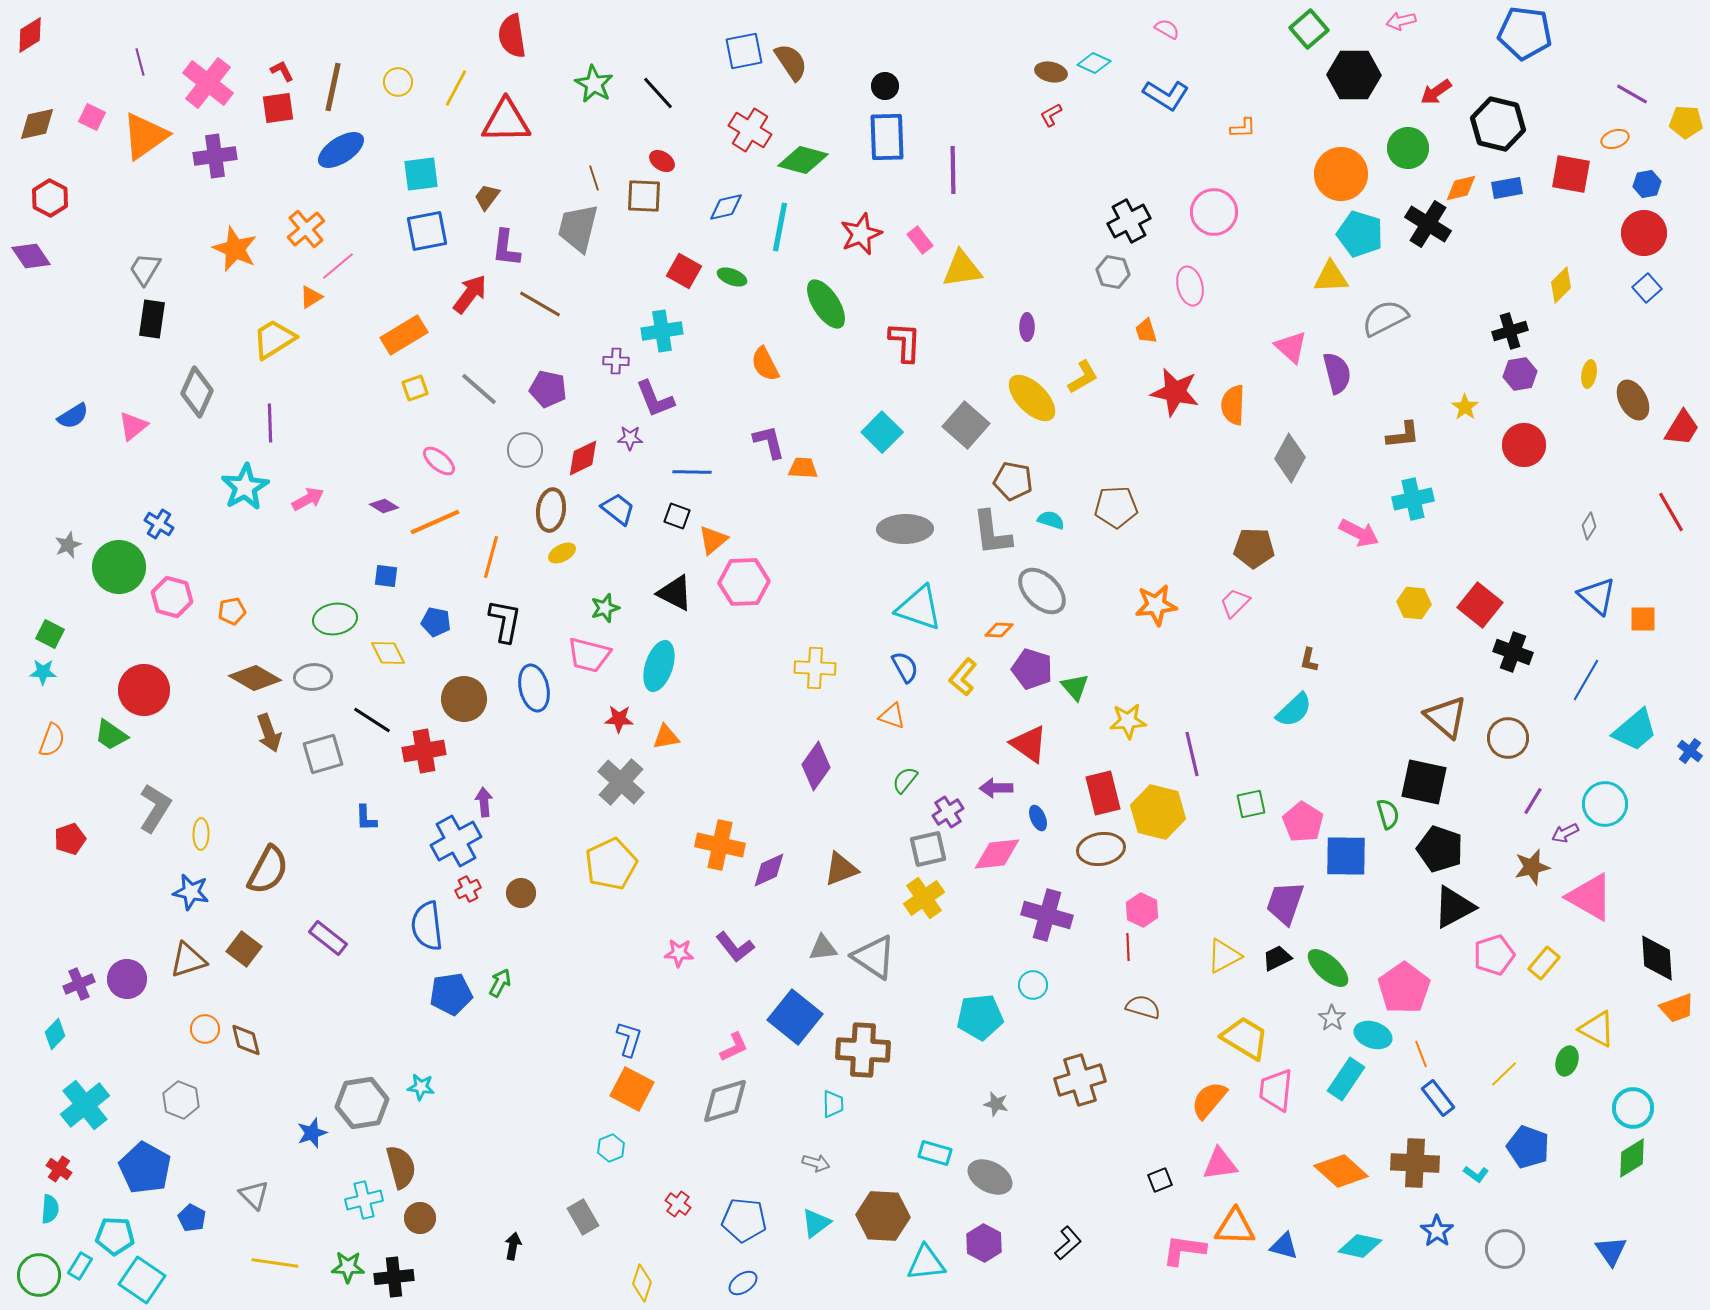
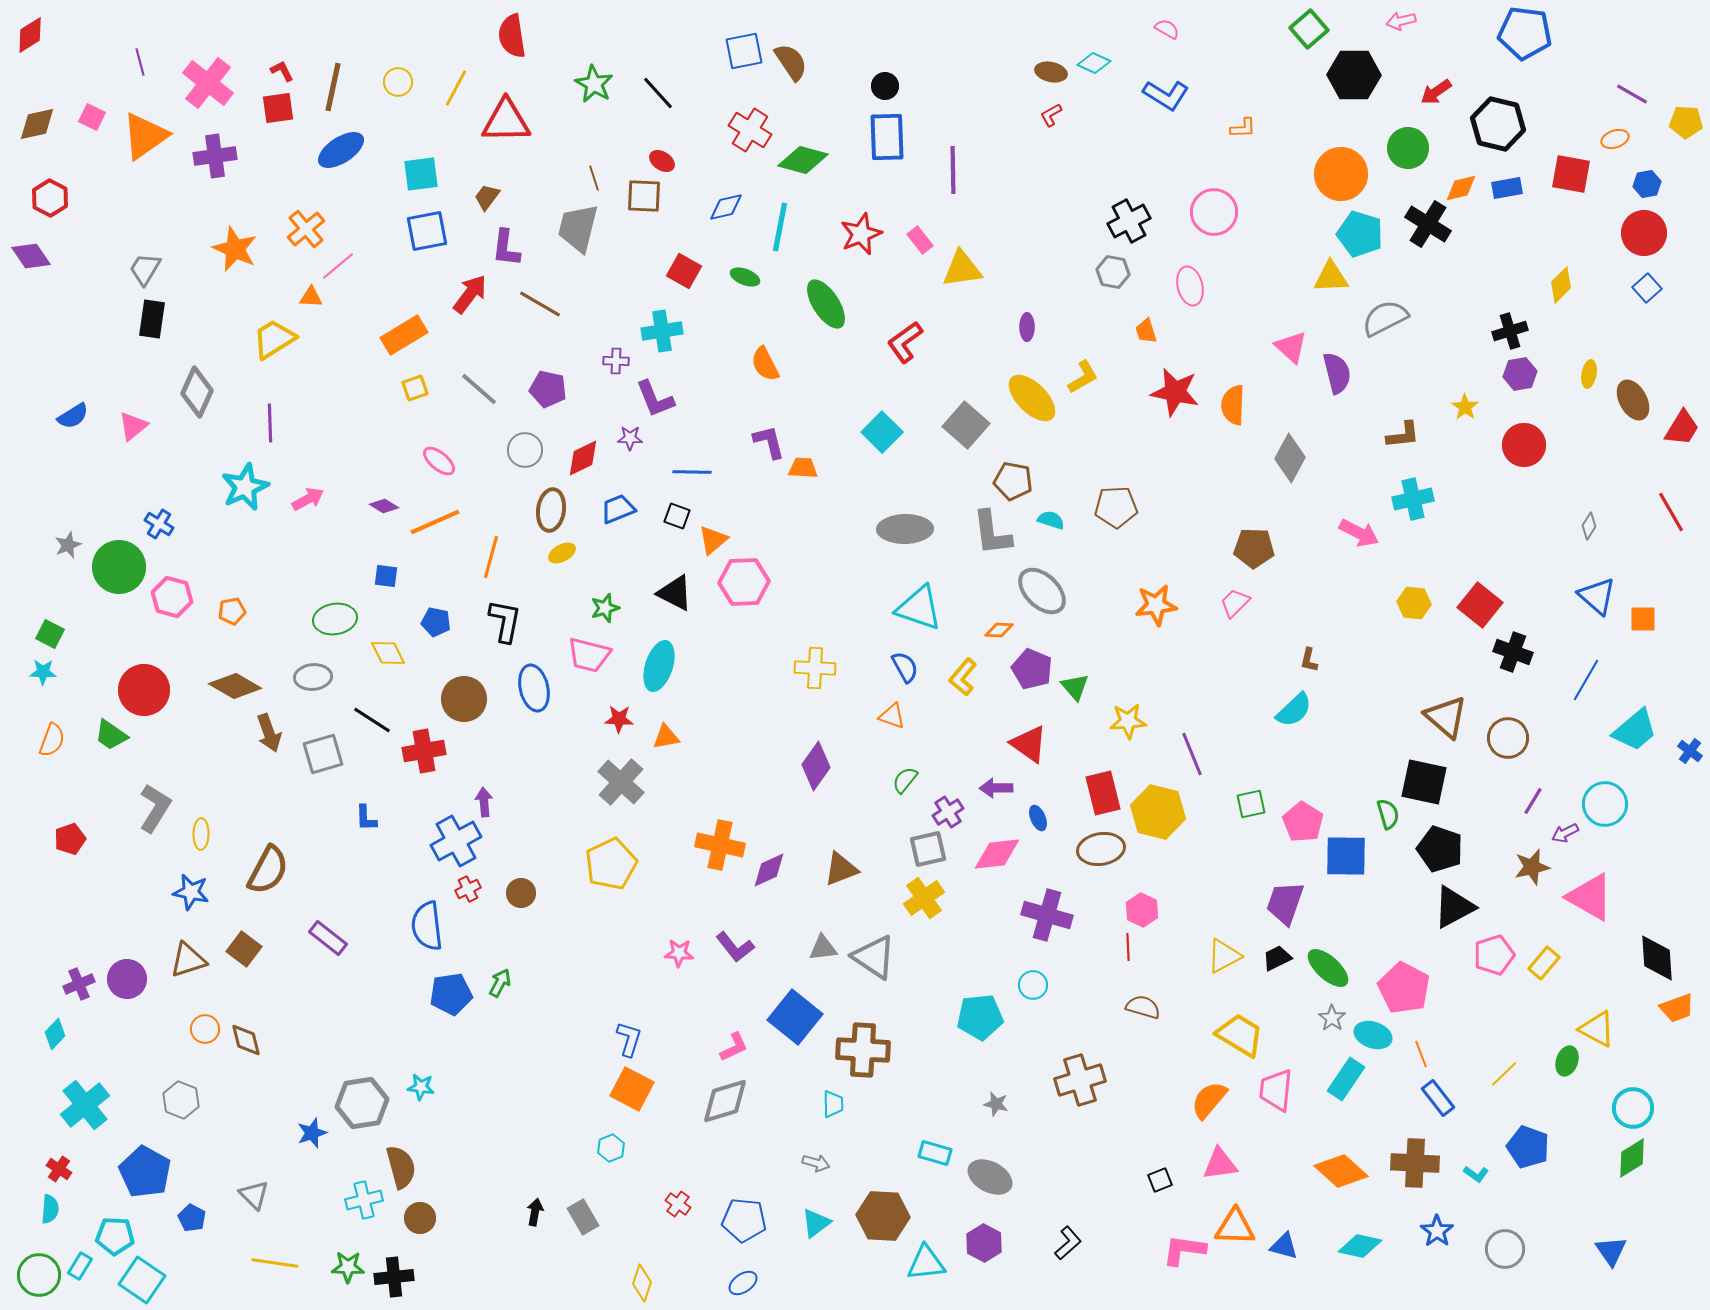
green ellipse at (732, 277): moved 13 px right
orange triangle at (311, 297): rotated 35 degrees clockwise
red L-shape at (905, 342): rotated 129 degrees counterclockwise
cyan star at (245, 487): rotated 6 degrees clockwise
blue trapezoid at (618, 509): rotated 60 degrees counterclockwise
purple pentagon at (1032, 669): rotated 6 degrees clockwise
brown diamond at (255, 678): moved 20 px left, 8 px down
purple line at (1192, 754): rotated 9 degrees counterclockwise
pink pentagon at (1404, 988): rotated 9 degrees counterclockwise
yellow trapezoid at (1245, 1038): moved 5 px left, 3 px up
blue pentagon at (145, 1168): moved 4 px down
black arrow at (513, 1246): moved 22 px right, 34 px up
